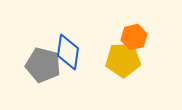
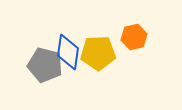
yellow pentagon: moved 25 px left, 7 px up
gray pentagon: moved 2 px right
